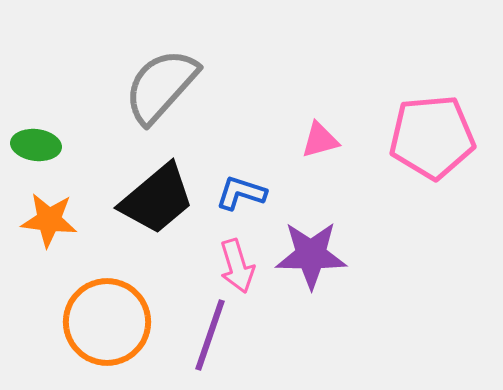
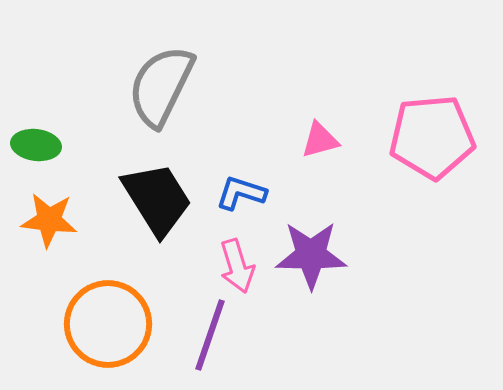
gray semicircle: rotated 16 degrees counterclockwise
black trapezoid: rotated 82 degrees counterclockwise
orange circle: moved 1 px right, 2 px down
